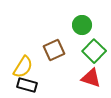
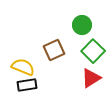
green square: moved 1 px left
yellow semicircle: rotated 100 degrees counterclockwise
red triangle: rotated 50 degrees counterclockwise
black rectangle: rotated 24 degrees counterclockwise
